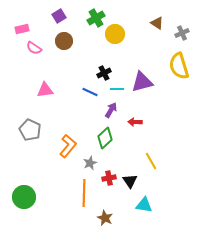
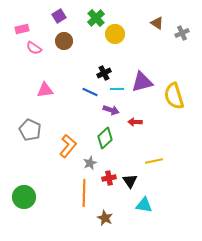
green cross: rotated 12 degrees counterclockwise
yellow semicircle: moved 5 px left, 30 px down
purple arrow: rotated 77 degrees clockwise
yellow line: moved 3 px right; rotated 72 degrees counterclockwise
